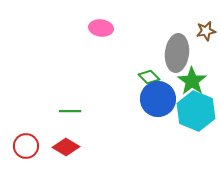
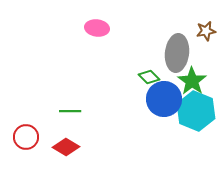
pink ellipse: moved 4 px left
blue circle: moved 6 px right
red circle: moved 9 px up
